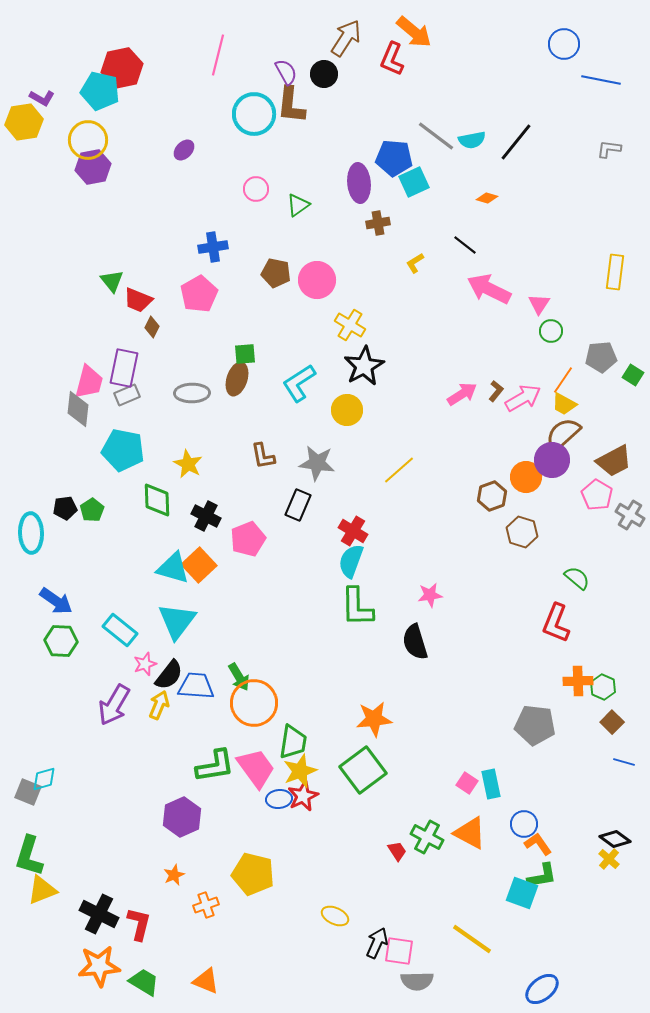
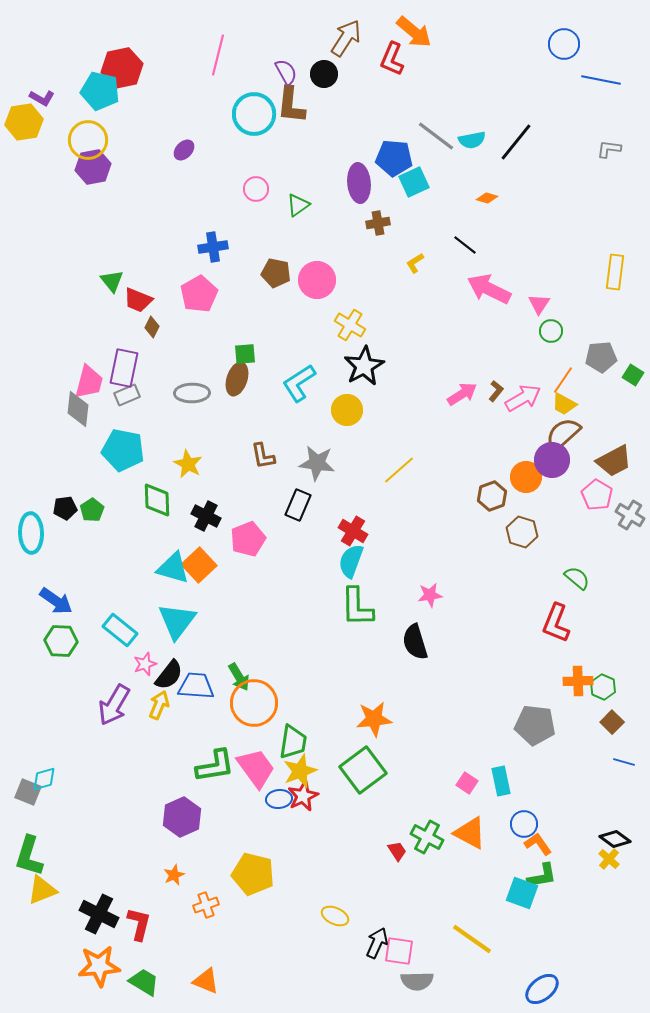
cyan rectangle at (491, 784): moved 10 px right, 3 px up
